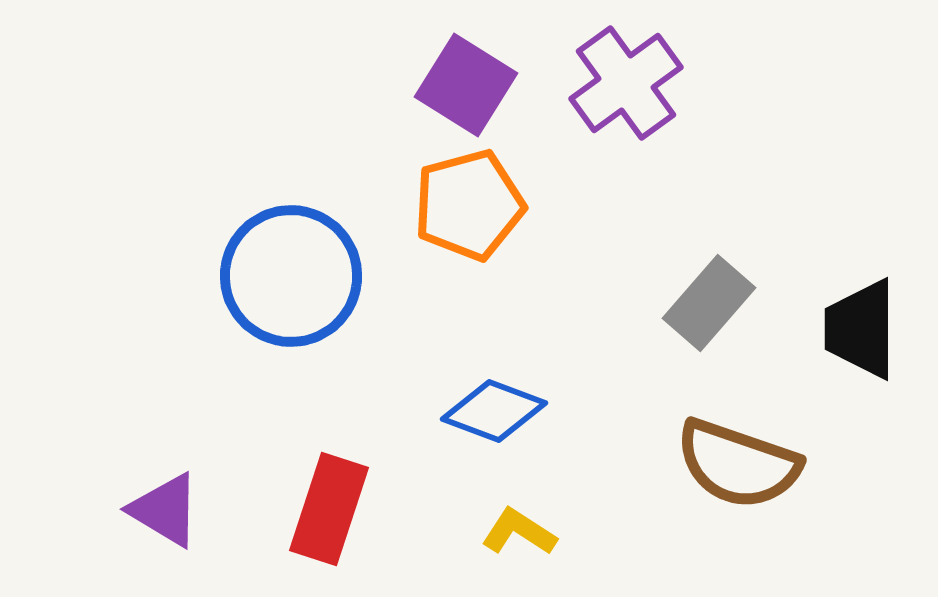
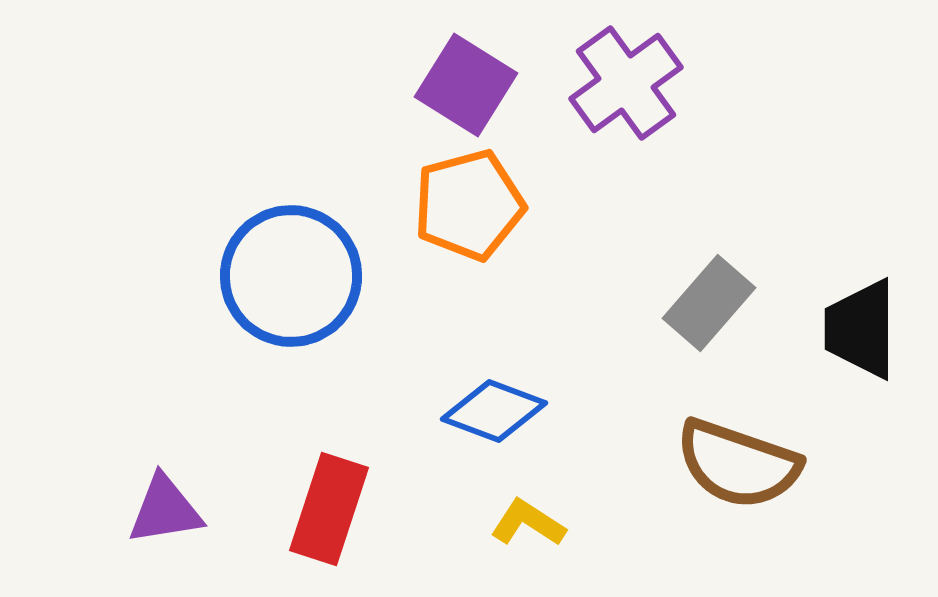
purple triangle: rotated 40 degrees counterclockwise
yellow L-shape: moved 9 px right, 9 px up
